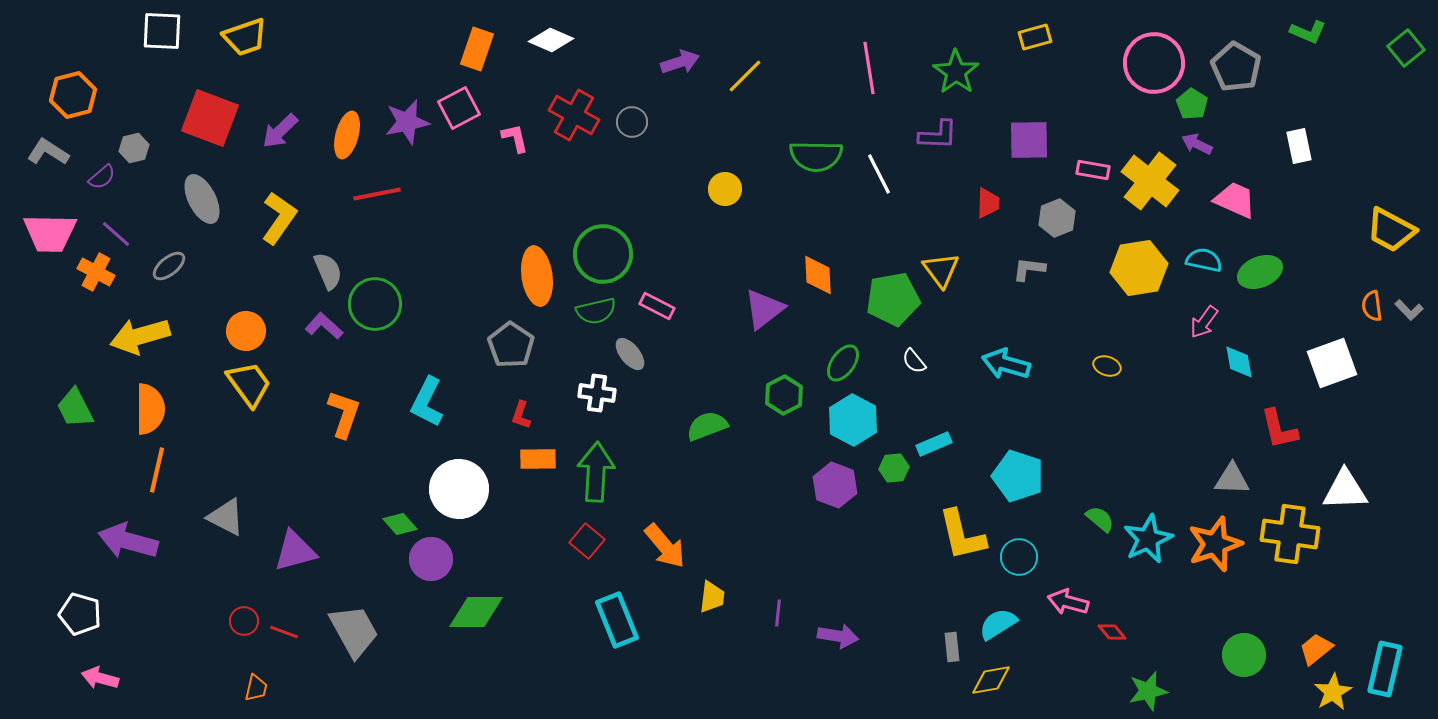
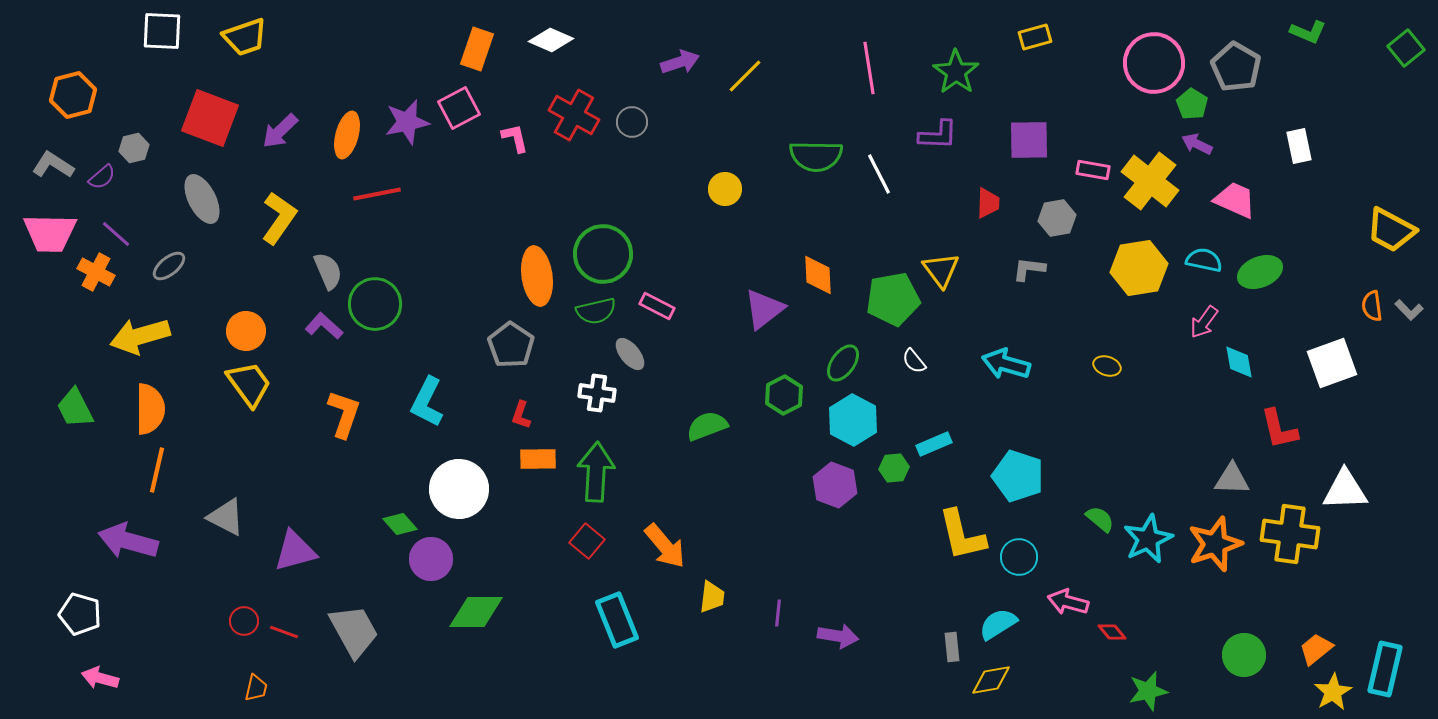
gray L-shape at (48, 152): moved 5 px right, 13 px down
gray hexagon at (1057, 218): rotated 12 degrees clockwise
